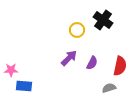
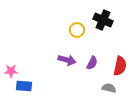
black cross: rotated 12 degrees counterclockwise
purple arrow: moved 2 px left, 2 px down; rotated 60 degrees clockwise
pink star: moved 1 px down
gray semicircle: rotated 32 degrees clockwise
